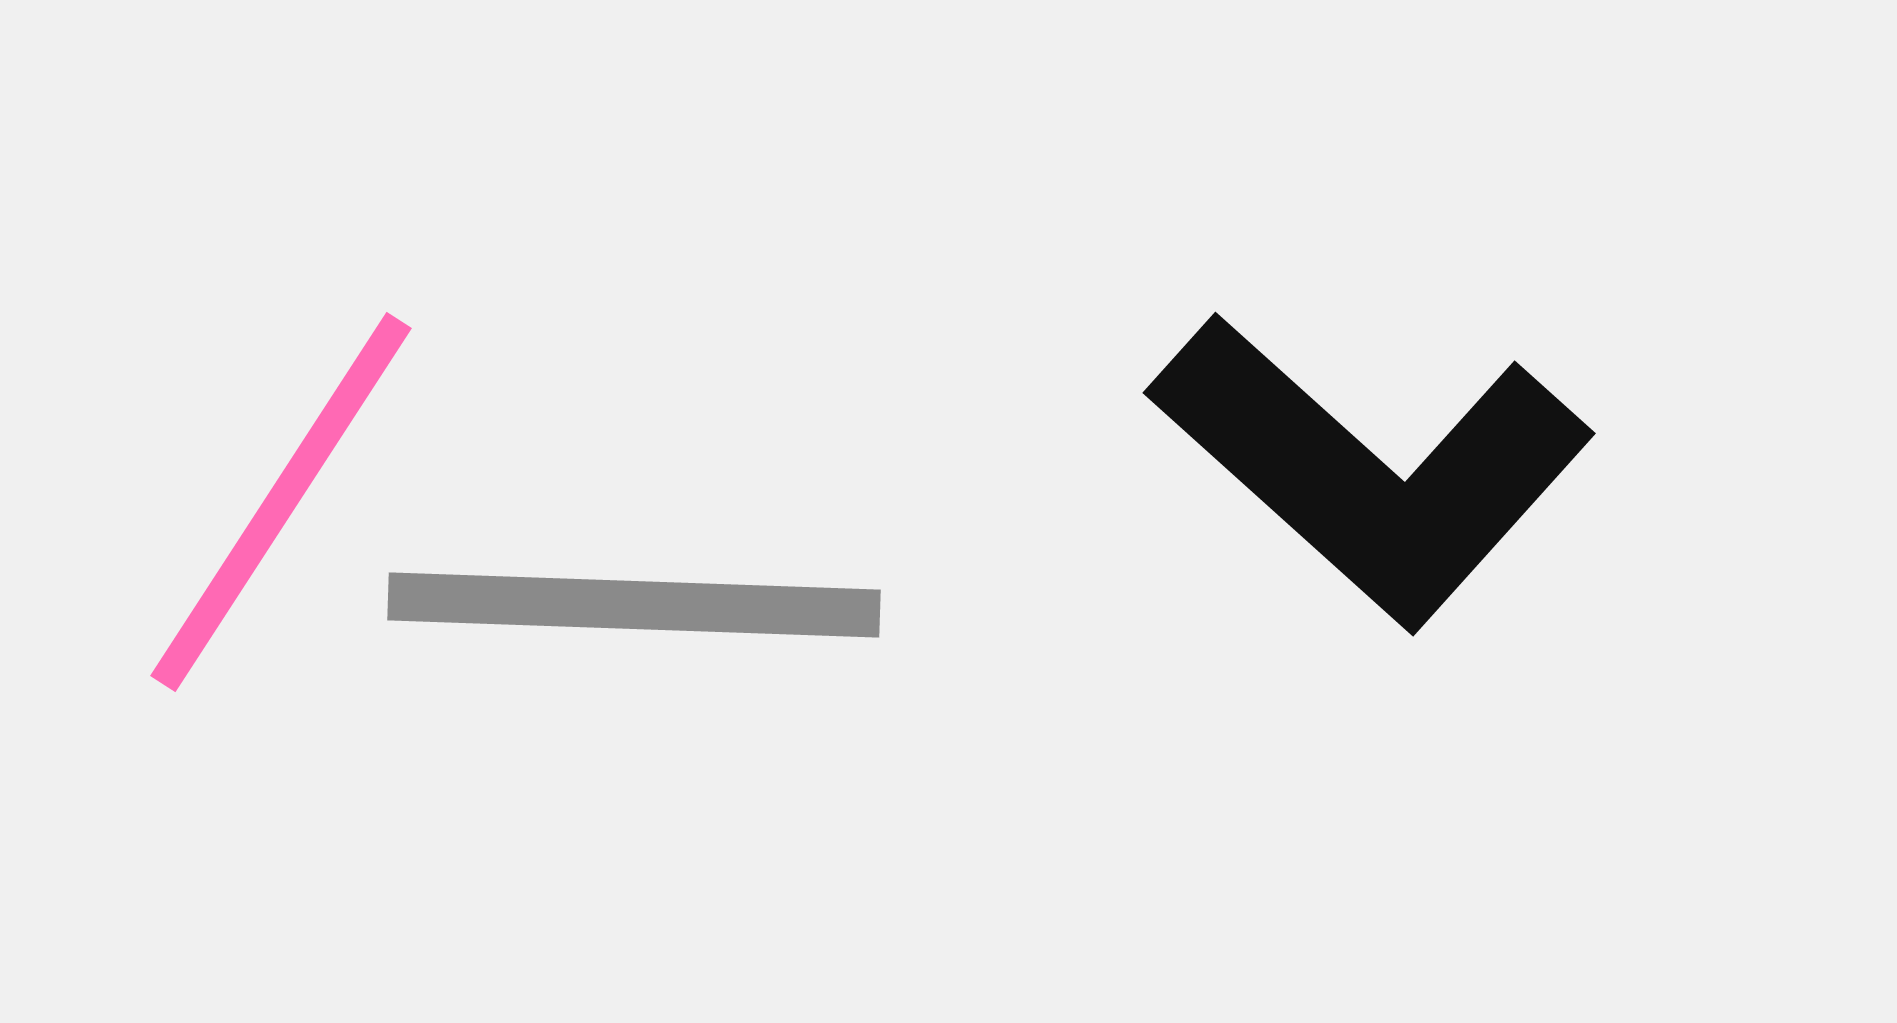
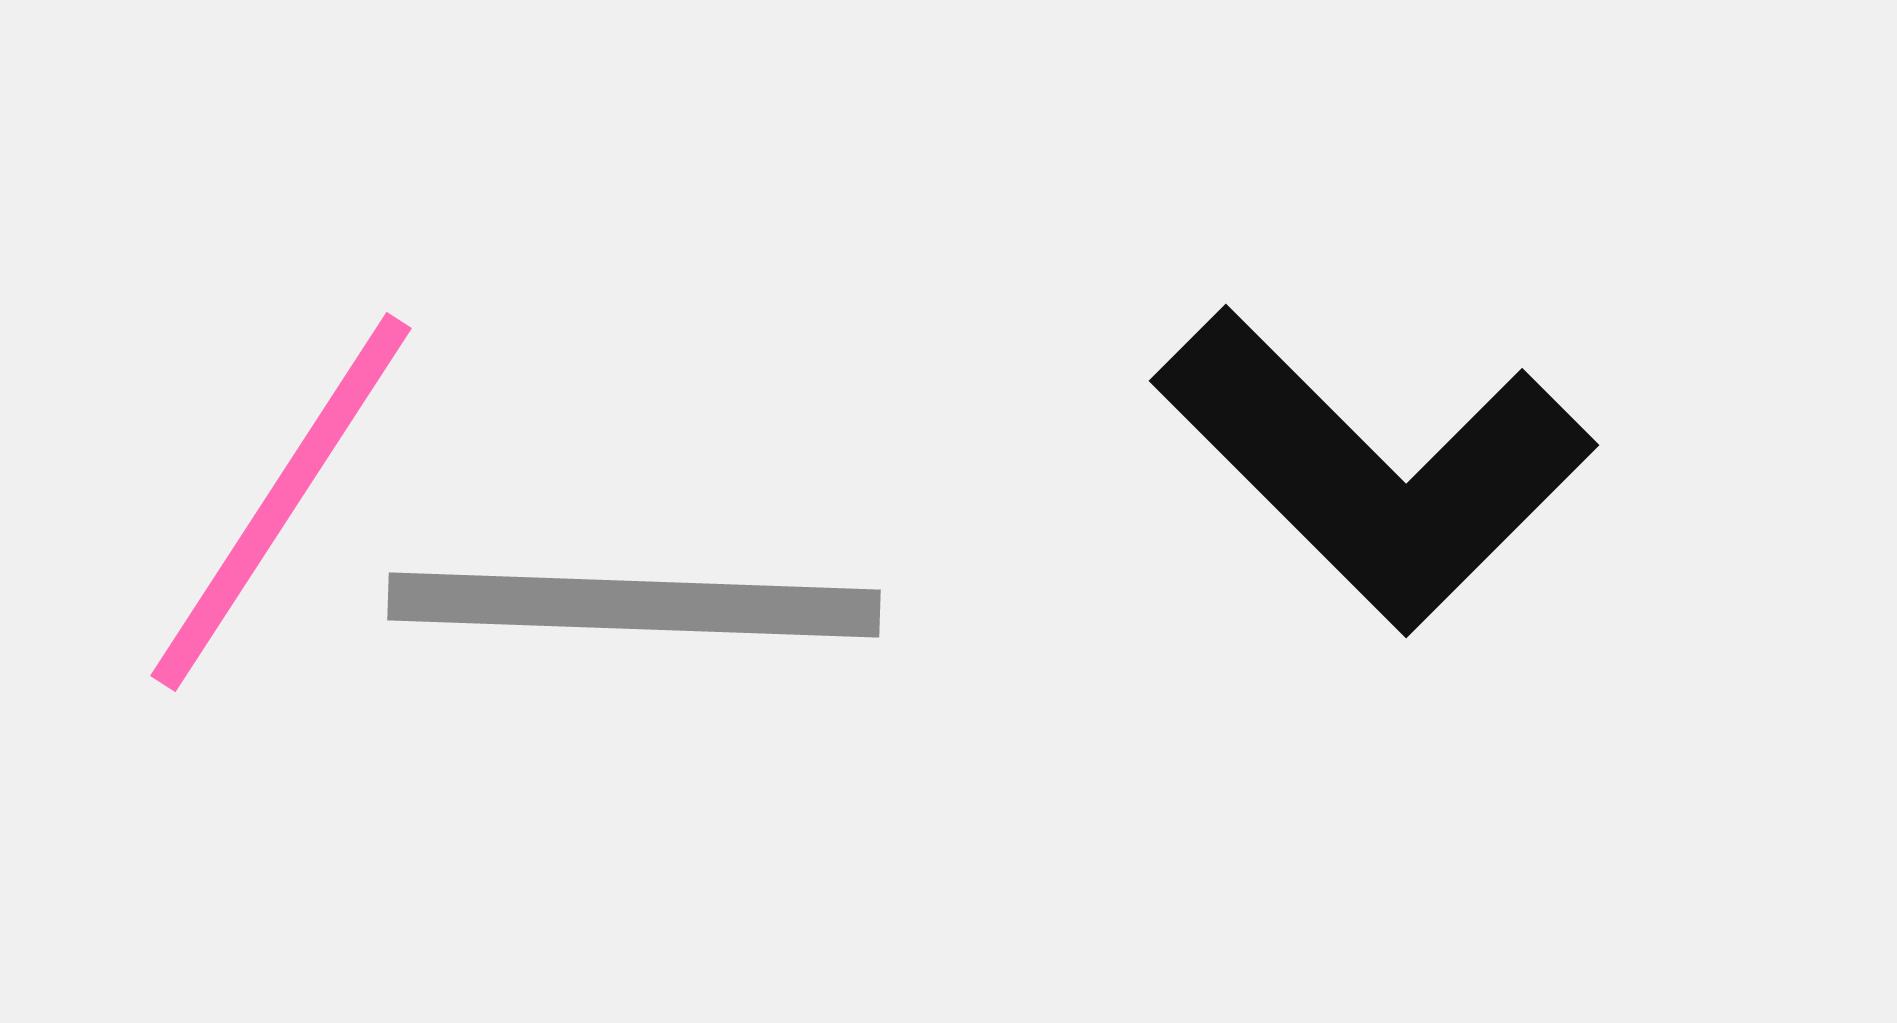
black L-shape: moved 2 px right; rotated 3 degrees clockwise
